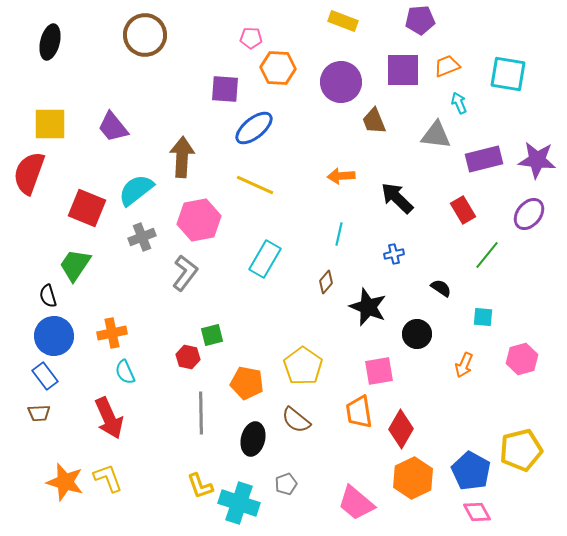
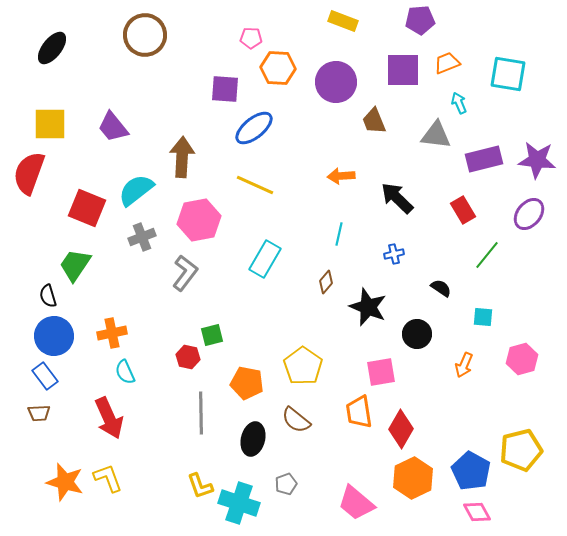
black ellipse at (50, 42): moved 2 px right, 6 px down; rotated 24 degrees clockwise
orange trapezoid at (447, 66): moved 3 px up
purple circle at (341, 82): moved 5 px left
pink square at (379, 371): moved 2 px right, 1 px down
